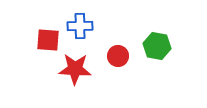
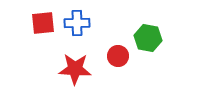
blue cross: moved 3 px left, 3 px up
red square: moved 5 px left, 17 px up; rotated 10 degrees counterclockwise
green hexagon: moved 9 px left, 8 px up
